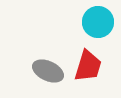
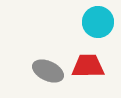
red trapezoid: rotated 108 degrees counterclockwise
